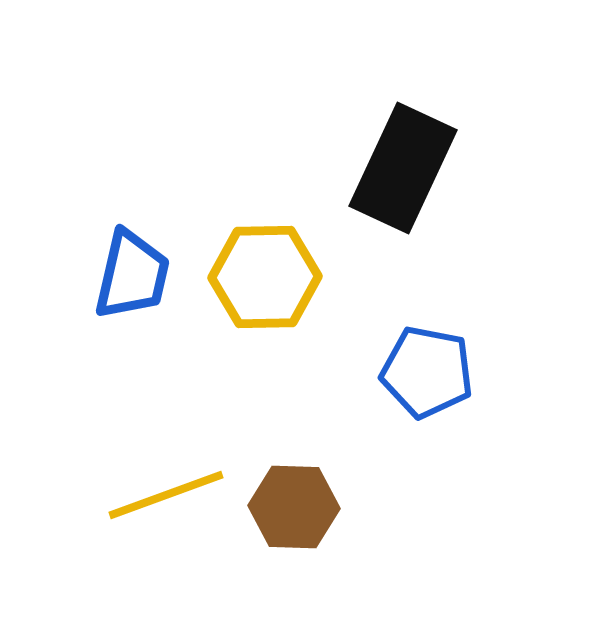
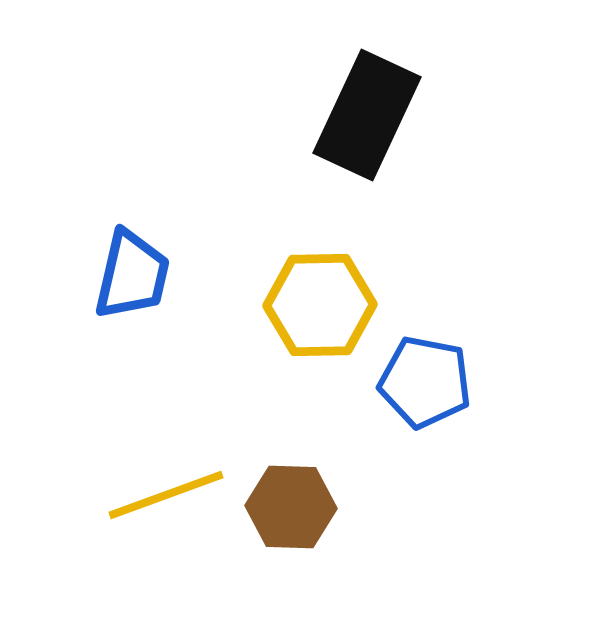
black rectangle: moved 36 px left, 53 px up
yellow hexagon: moved 55 px right, 28 px down
blue pentagon: moved 2 px left, 10 px down
brown hexagon: moved 3 px left
